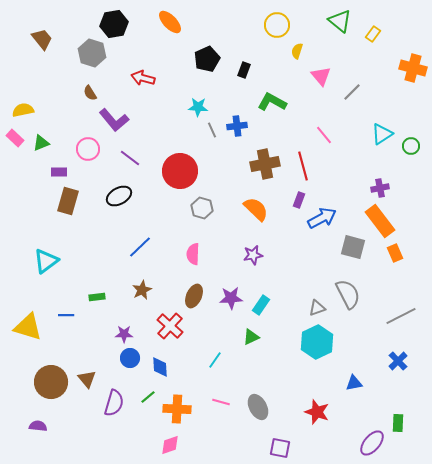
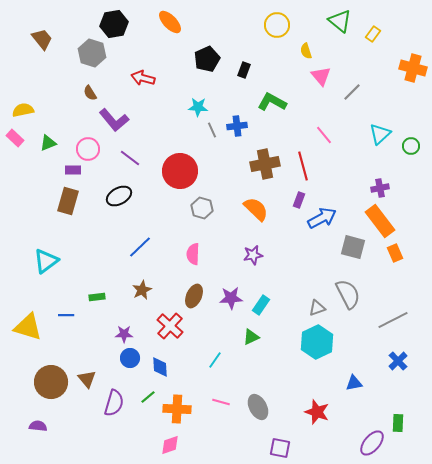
yellow semicircle at (297, 51): moved 9 px right; rotated 35 degrees counterclockwise
cyan triangle at (382, 134): moved 2 px left; rotated 10 degrees counterclockwise
green triangle at (41, 143): moved 7 px right
purple rectangle at (59, 172): moved 14 px right, 2 px up
gray line at (401, 316): moved 8 px left, 4 px down
